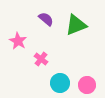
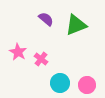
pink star: moved 11 px down
